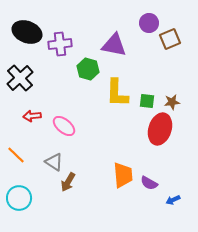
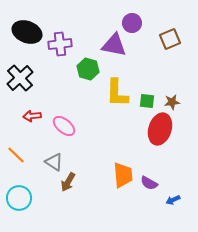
purple circle: moved 17 px left
